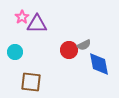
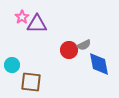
cyan circle: moved 3 px left, 13 px down
